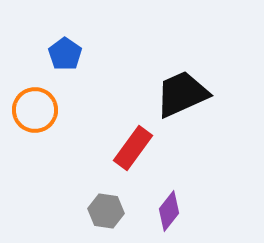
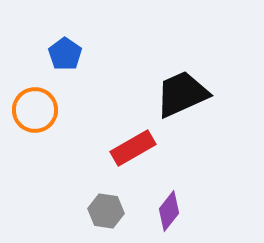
red rectangle: rotated 24 degrees clockwise
